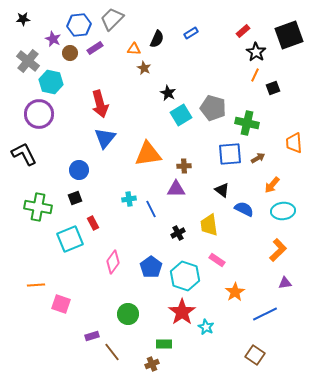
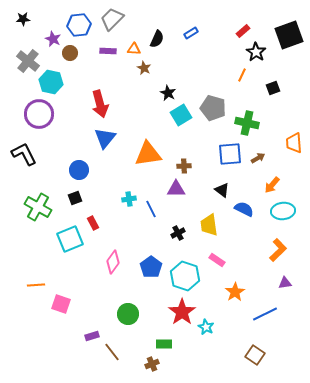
purple rectangle at (95, 48): moved 13 px right, 3 px down; rotated 35 degrees clockwise
orange line at (255, 75): moved 13 px left
green cross at (38, 207): rotated 20 degrees clockwise
